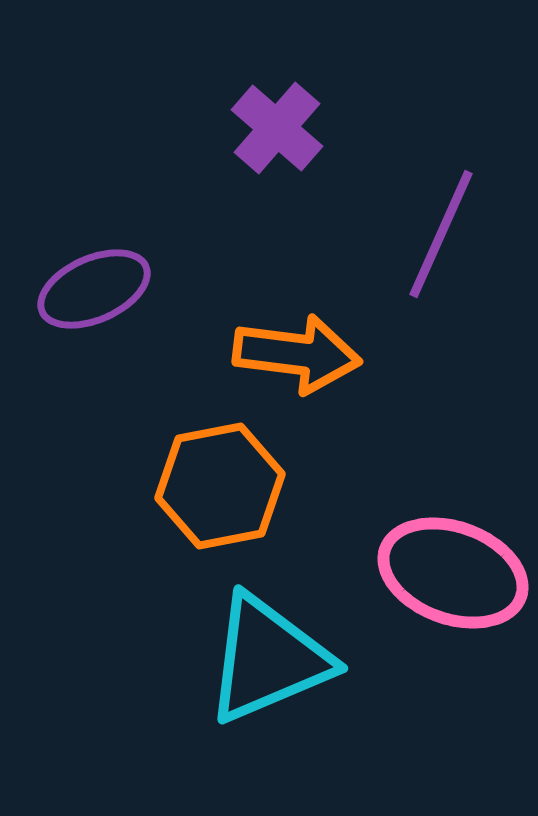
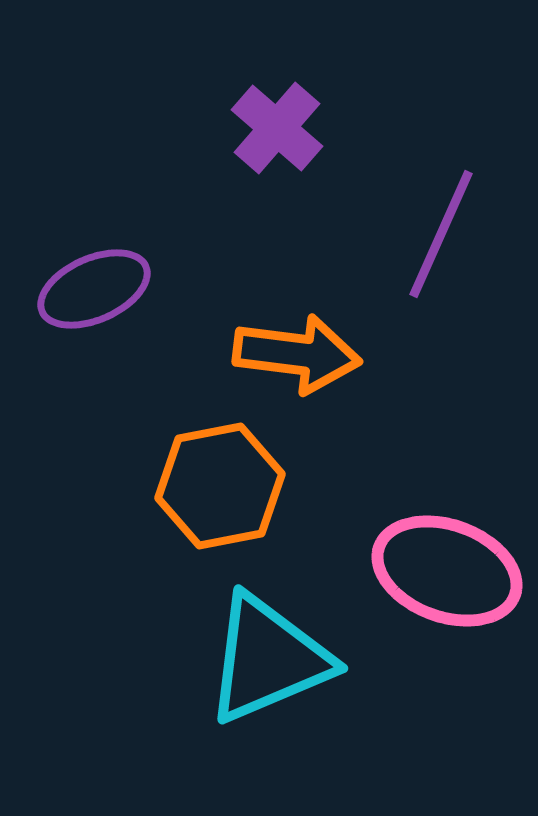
pink ellipse: moved 6 px left, 2 px up
